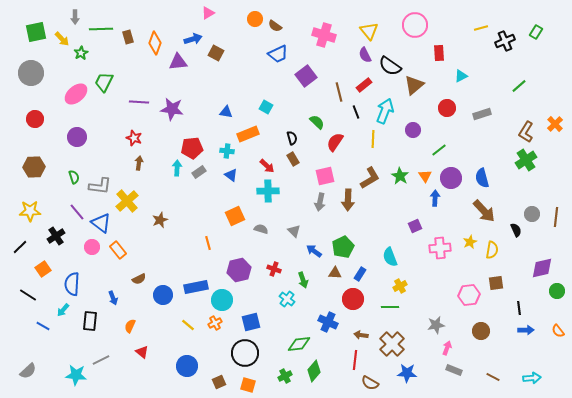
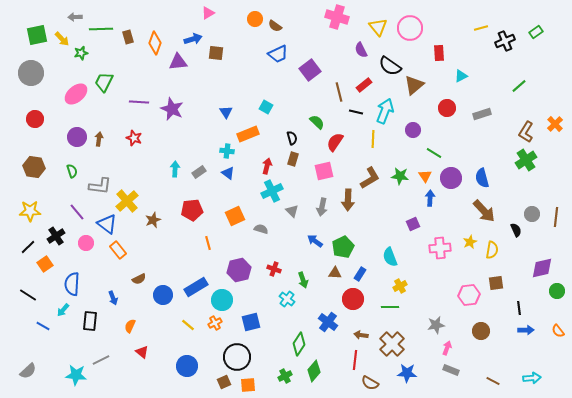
gray arrow at (75, 17): rotated 88 degrees clockwise
pink circle at (415, 25): moved 5 px left, 3 px down
yellow triangle at (369, 31): moved 9 px right, 4 px up
green square at (36, 32): moved 1 px right, 3 px down
green rectangle at (536, 32): rotated 24 degrees clockwise
pink cross at (324, 35): moved 13 px right, 18 px up
green star at (81, 53): rotated 16 degrees clockwise
brown square at (216, 53): rotated 21 degrees counterclockwise
purple semicircle at (365, 55): moved 4 px left, 5 px up
purple square at (306, 76): moved 4 px right, 6 px up
purple star at (172, 109): rotated 15 degrees clockwise
blue triangle at (226, 112): rotated 48 degrees clockwise
black line at (356, 112): rotated 56 degrees counterclockwise
red pentagon at (192, 148): moved 62 px down
green line at (439, 150): moved 5 px left, 3 px down; rotated 70 degrees clockwise
brown rectangle at (293, 159): rotated 48 degrees clockwise
brown arrow at (139, 163): moved 40 px left, 24 px up
red arrow at (267, 166): rotated 119 degrees counterclockwise
brown hexagon at (34, 167): rotated 10 degrees clockwise
cyan arrow at (177, 168): moved 2 px left, 1 px down
blue triangle at (231, 175): moved 3 px left, 2 px up
pink square at (325, 176): moved 1 px left, 5 px up
green star at (400, 176): rotated 24 degrees counterclockwise
green semicircle at (74, 177): moved 2 px left, 6 px up
cyan cross at (268, 191): moved 4 px right; rotated 25 degrees counterclockwise
blue arrow at (435, 198): moved 5 px left
gray arrow at (320, 202): moved 2 px right, 5 px down
brown star at (160, 220): moved 7 px left
blue triangle at (101, 223): moved 6 px right, 1 px down
purple square at (415, 226): moved 2 px left, 2 px up
gray triangle at (294, 231): moved 2 px left, 20 px up
black line at (20, 247): moved 8 px right
pink circle at (92, 247): moved 6 px left, 4 px up
blue arrow at (314, 251): moved 1 px right, 10 px up
orange square at (43, 269): moved 2 px right, 5 px up
blue rectangle at (196, 287): rotated 20 degrees counterclockwise
blue cross at (328, 322): rotated 12 degrees clockwise
green diamond at (299, 344): rotated 50 degrees counterclockwise
black circle at (245, 353): moved 8 px left, 4 px down
gray rectangle at (454, 370): moved 3 px left
brown line at (493, 377): moved 4 px down
brown square at (219, 382): moved 5 px right
orange square at (248, 385): rotated 21 degrees counterclockwise
